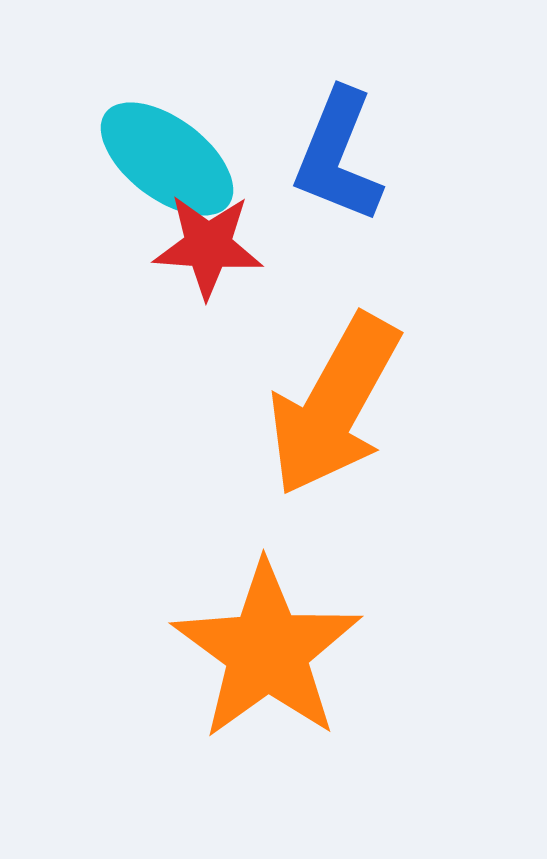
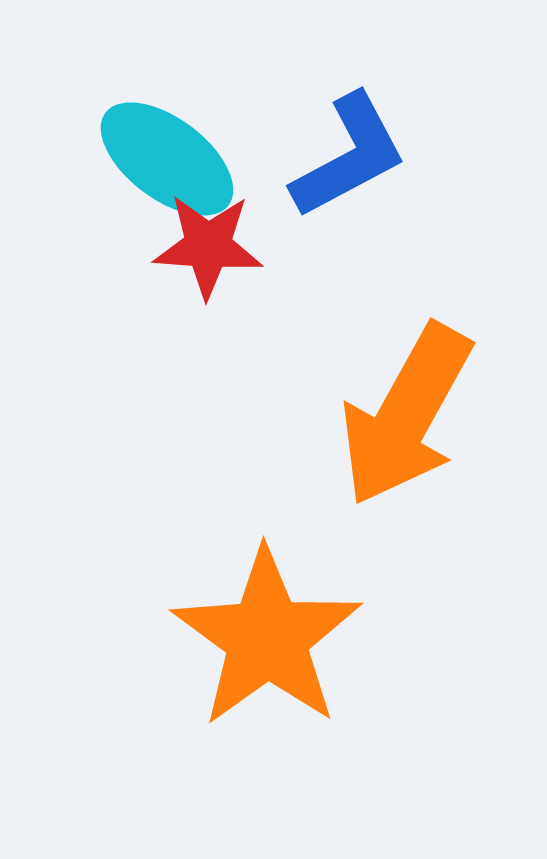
blue L-shape: moved 11 px right; rotated 140 degrees counterclockwise
orange arrow: moved 72 px right, 10 px down
orange star: moved 13 px up
